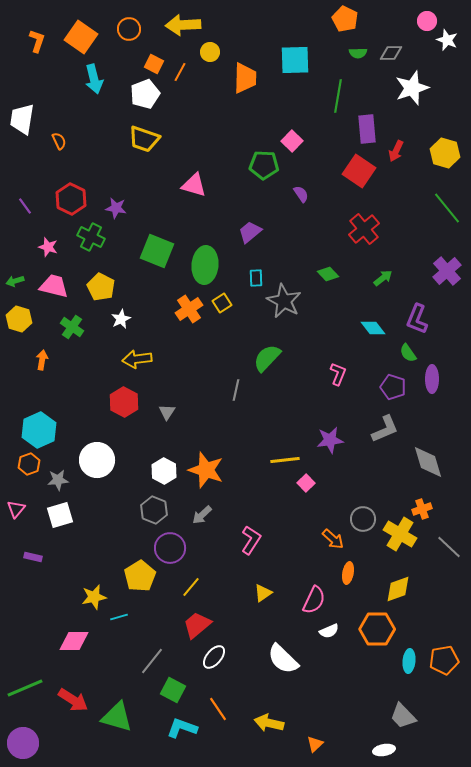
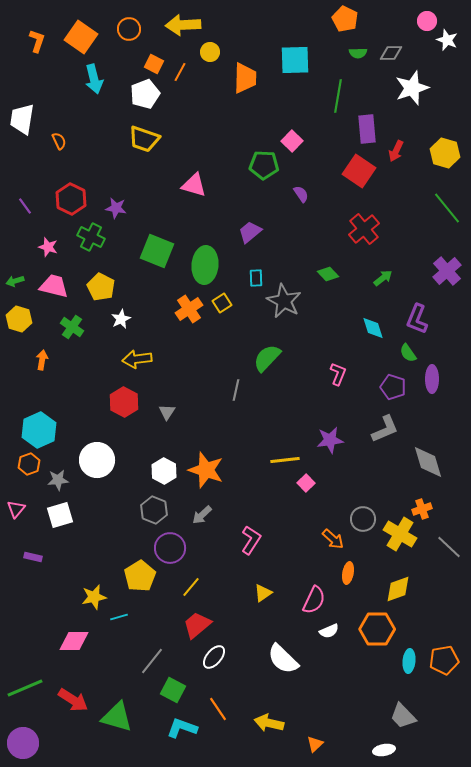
cyan diamond at (373, 328): rotated 20 degrees clockwise
